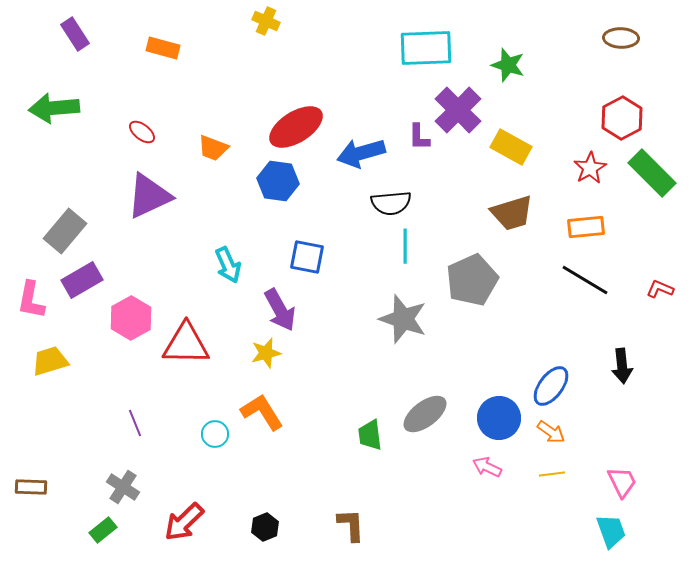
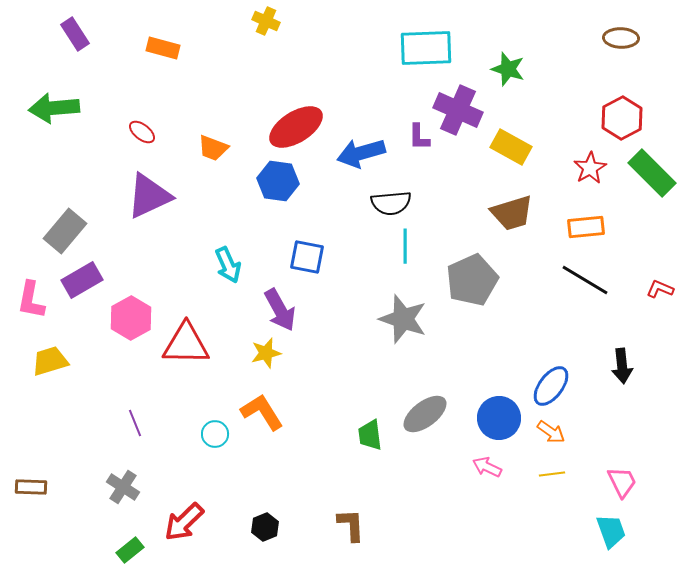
green star at (508, 65): moved 4 px down
purple cross at (458, 110): rotated 21 degrees counterclockwise
green rectangle at (103, 530): moved 27 px right, 20 px down
